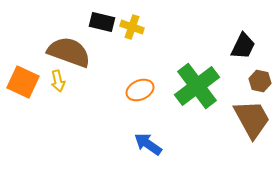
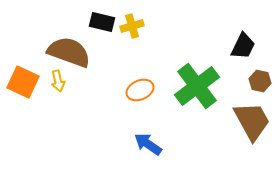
yellow cross: moved 1 px up; rotated 35 degrees counterclockwise
brown trapezoid: moved 2 px down
